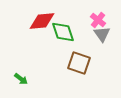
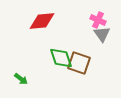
pink cross: rotated 14 degrees counterclockwise
green diamond: moved 2 px left, 26 px down
